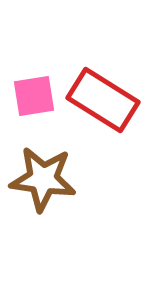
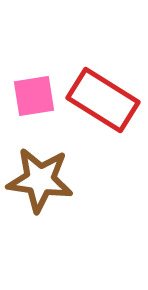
brown star: moved 3 px left, 1 px down
